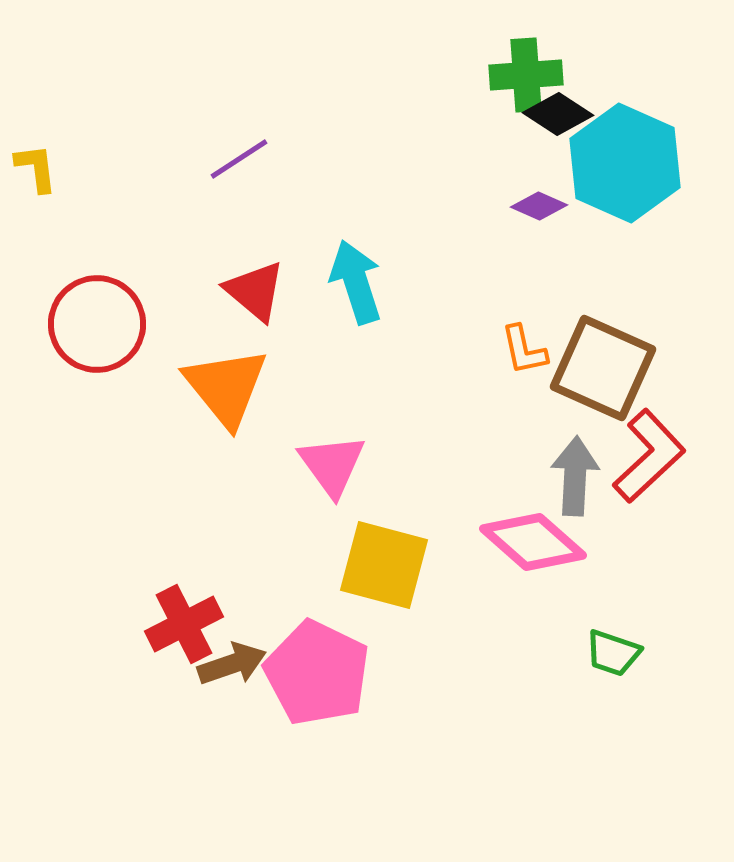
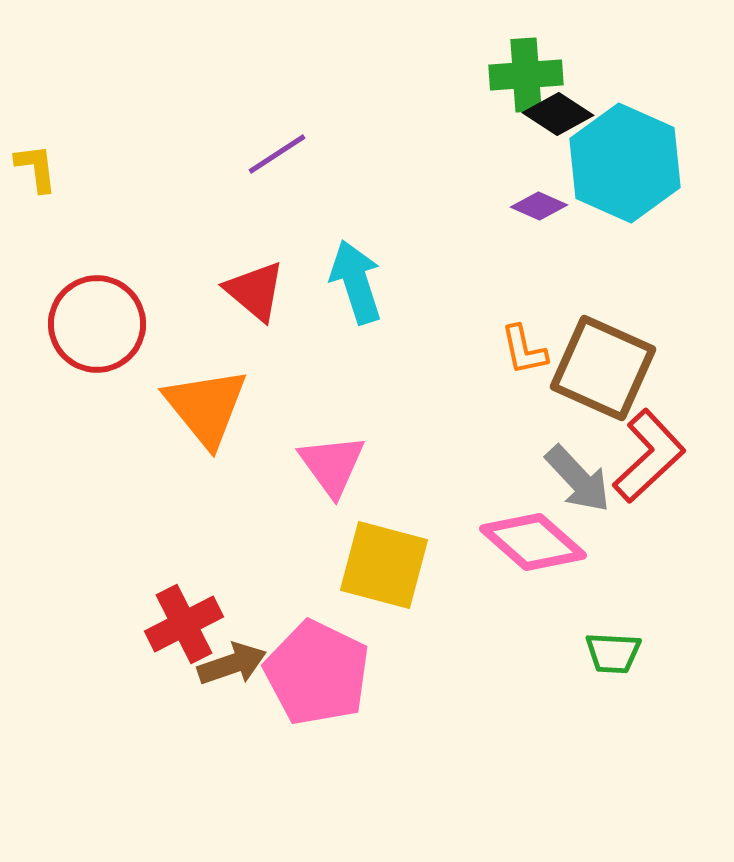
purple line: moved 38 px right, 5 px up
orange triangle: moved 20 px left, 20 px down
gray arrow: moved 3 px right, 3 px down; rotated 134 degrees clockwise
green trapezoid: rotated 16 degrees counterclockwise
